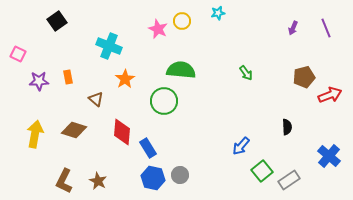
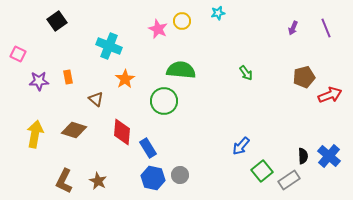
black semicircle: moved 16 px right, 29 px down
